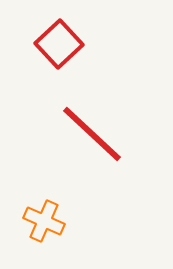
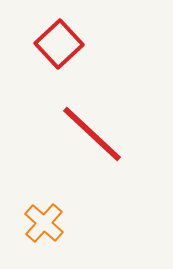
orange cross: moved 2 px down; rotated 18 degrees clockwise
